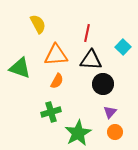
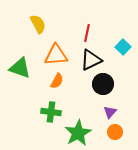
black triangle: rotated 30 degrees counterclockwise
green cross: rotated 24 degrees clockwise
